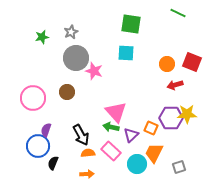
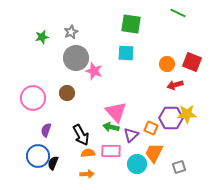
brown circle: moved 1 px down
blue circle: moved 10 px down
pink rectangle: rotated 42 degrees counterclockwise
